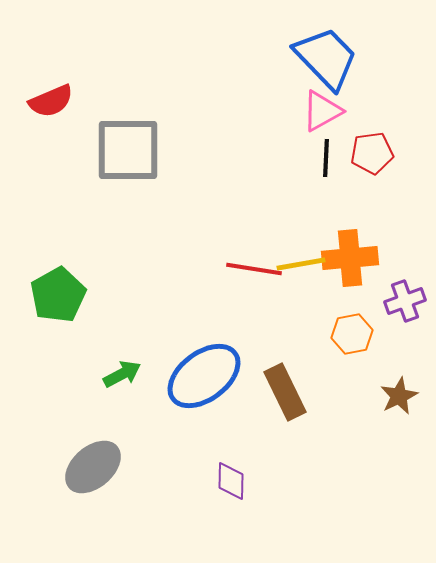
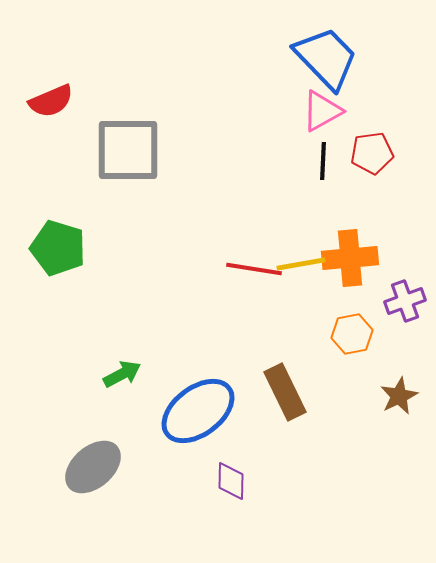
black line: moved 3 px left, 3 px down
green pentagon: moved 47 px up; rotated 26 degrees counterclockwise
blue ellipse: moved 6 px left, 35 px down
